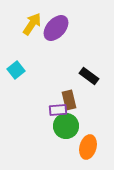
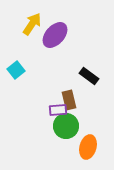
purple ellipse: moved 1 px left, 7 px down
